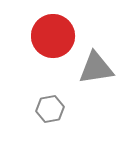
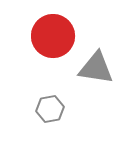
gray triangle: rotated 18 degrees clockwise
